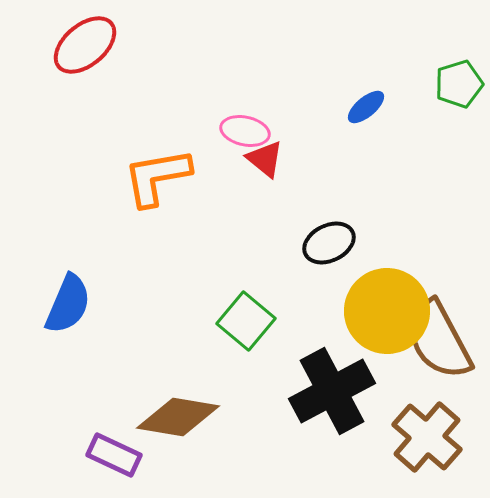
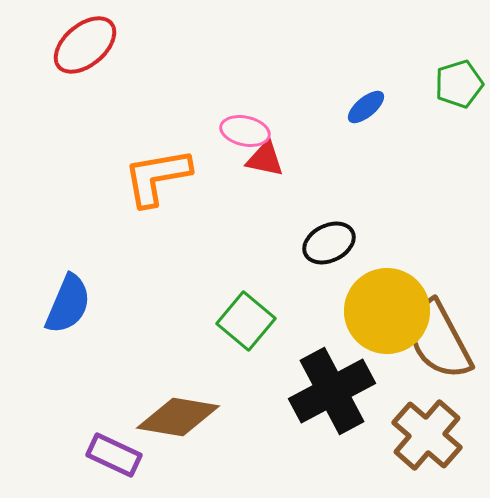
red triangle: rotated 27 degrees counterclockwise
brown cross: moved 2 px up
